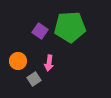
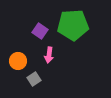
green pentagon: moved 3 px right, 2 px up
pink arrow: moved 8 px up
